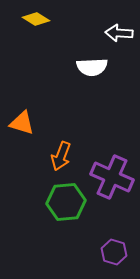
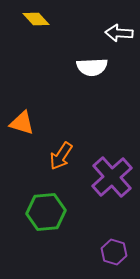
yellow diamond: rotated 16 degrees clockwise
orange arrow: rotated 12 degrees clockwise
purple cross: rotated 24 degrees clockwise
green hexagon: moved 20 px left, 10 px down
